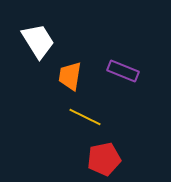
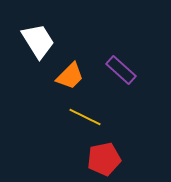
purple rectangle: moved 2 px left, 1 px up; rotated 20 degrees clockwise
orange trapezoid: rotated 144 degrees counterclockwise
